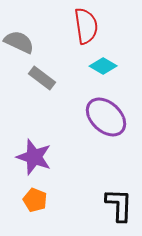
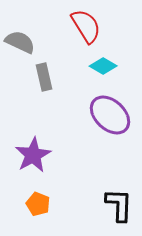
red semicircle: rotated 24 degrees counterclockwise
gray semicircle: moved 1 px right
gray rectangle: moved 2 px right, 1 px up; rotated 40 degrees clockwise
purple ellipse: moved 4 px right, 2 px up
purple star: moved 1 px left, 2 px up; rotated 24 degrees clockwise
orange pentagon: moved 3 px right, 4 px down
